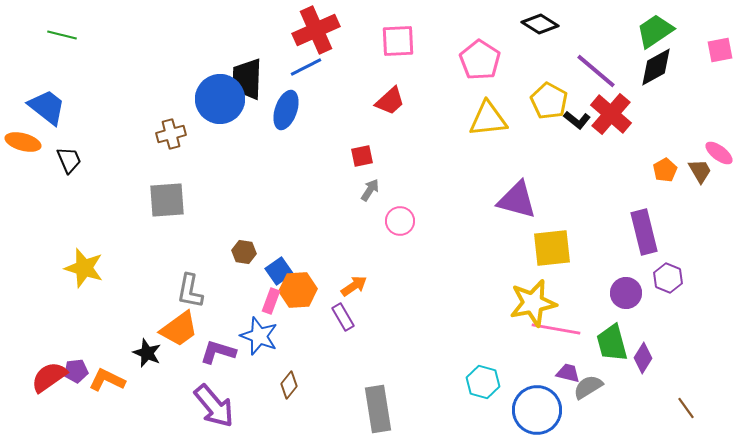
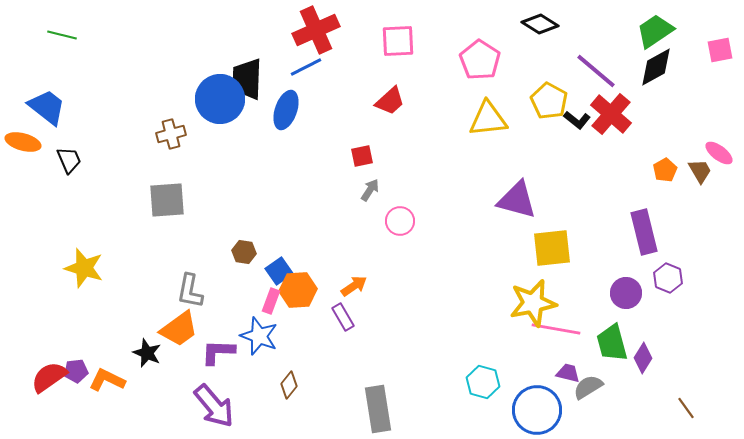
purple L-shape at (218, 352): rotated 15 degrees counterclockwise
